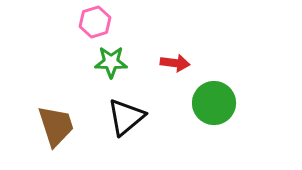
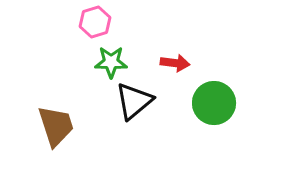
black triangle: moved 8 px right, 16 px up
